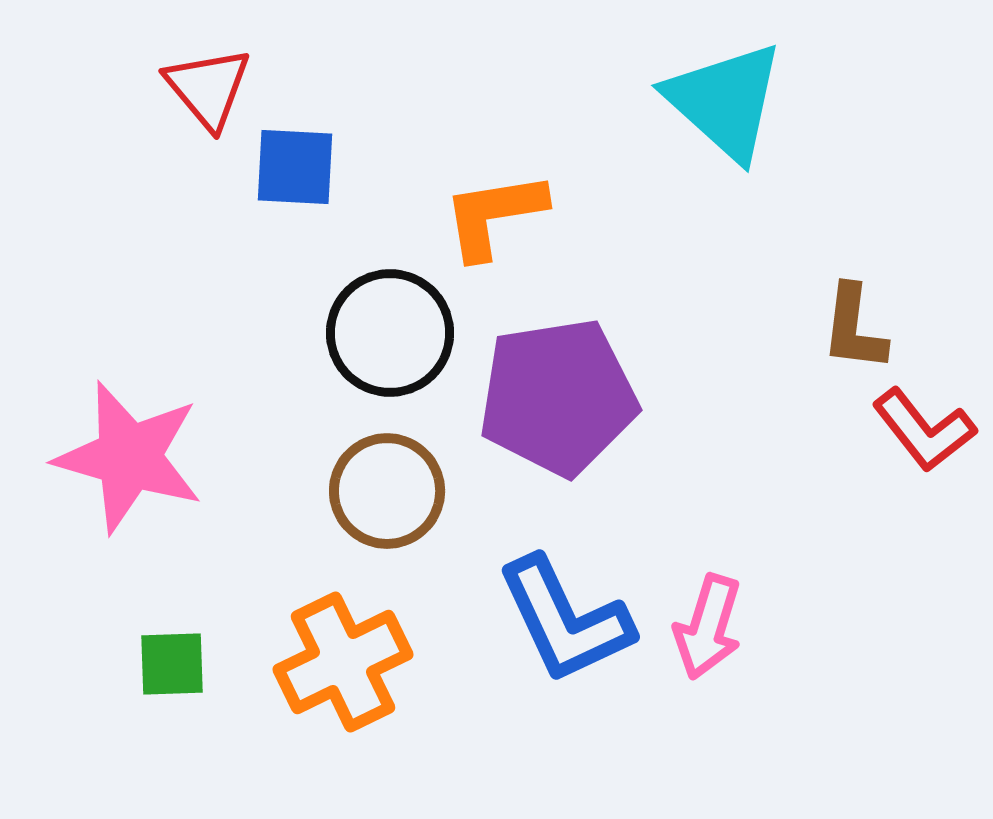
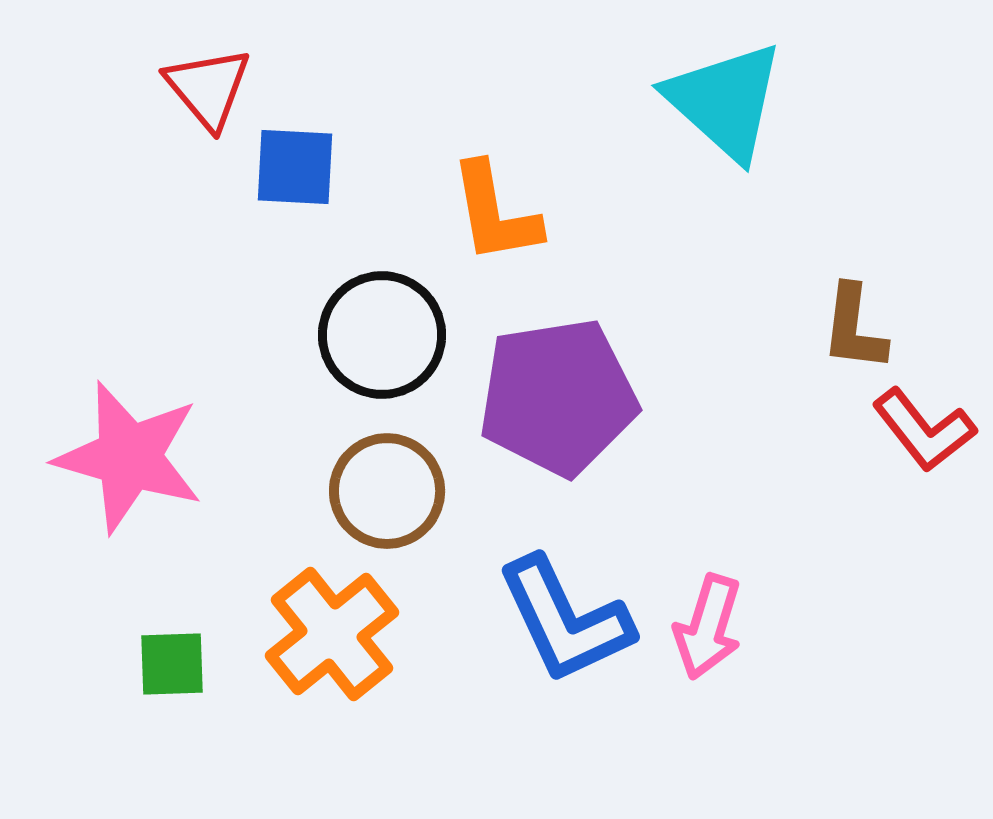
orange L-shape: moved 1 px right, 2 px up; rotated 91 degrees counterclockwise
black circle: moved 8 px left, 2 px down
orange cross: moved 11 px left, 28 px up; rotated 13 degrees counterclockwise
